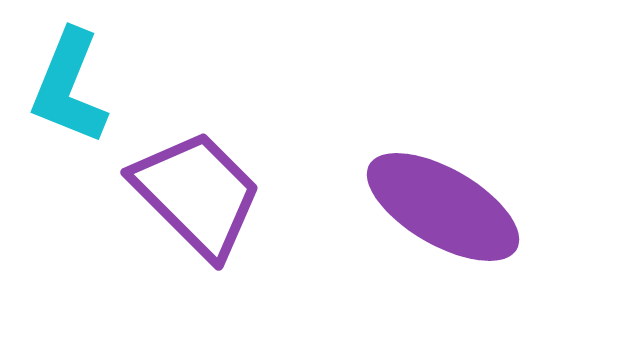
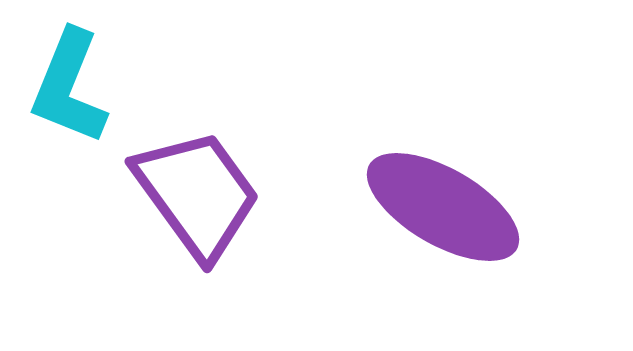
purple trapezoid: rotated 9 degrees clockwise
